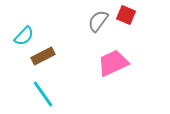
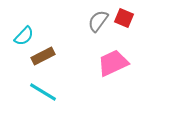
red square: moved 2 px left, 3 px down
cyan line: moved 2 px up; rotated 24 degrees counterclockwise
